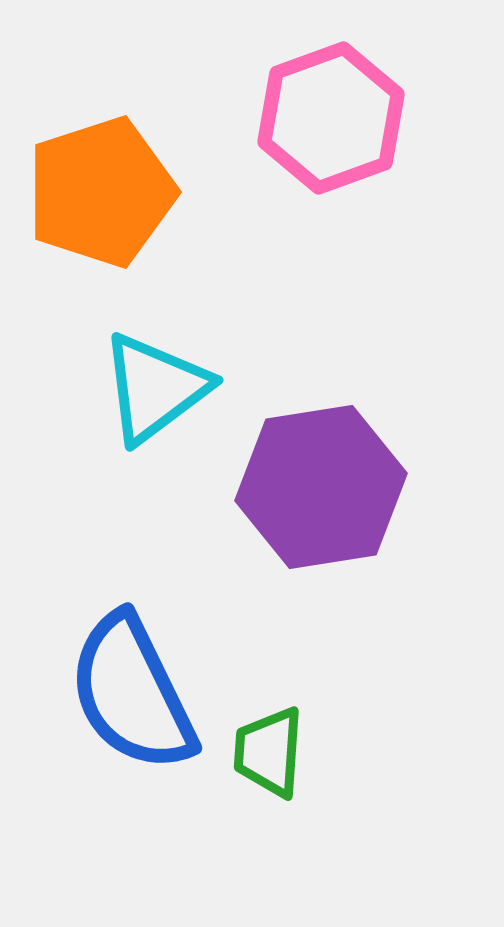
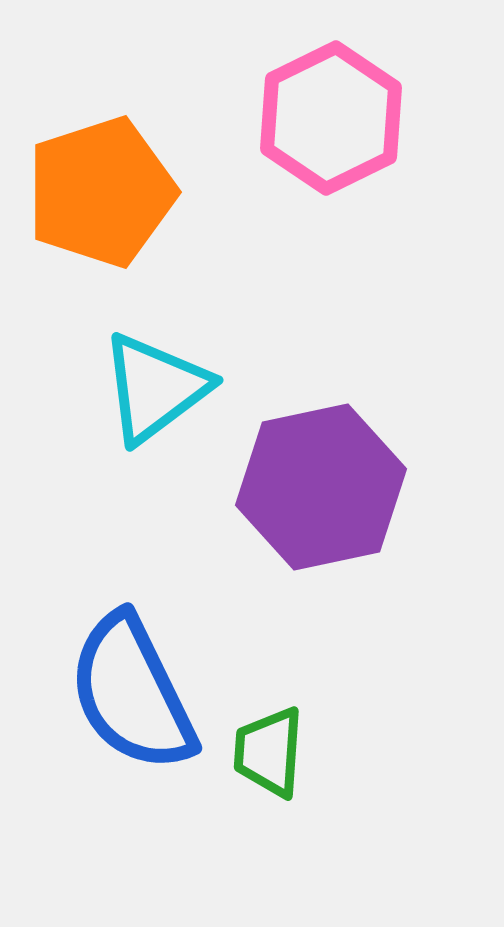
pink hexagon: rotated 6 degrees counterclockwise
purple hexagon: rotated 3 degrees counterclockwise
